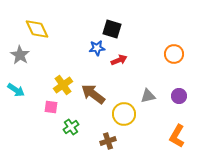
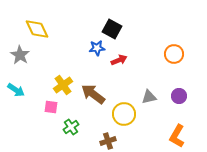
black square: rotated 12 degrees clockwise
gray triangle: moved 1 px right, 1 px down
